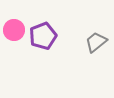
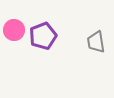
gray trapezoid: rotated 60 degrees counterclockwise
